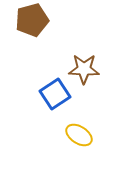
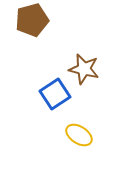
brown star: rotated 12 degrees clockwise
